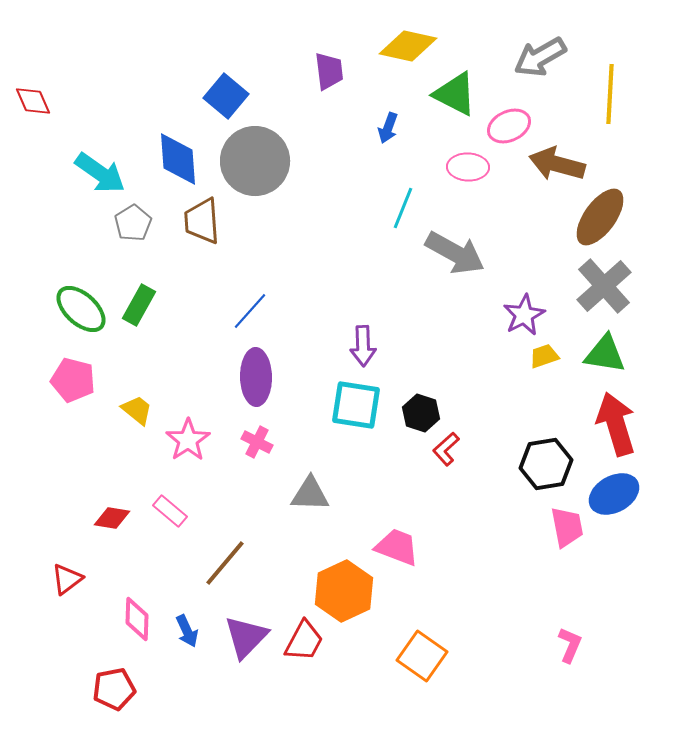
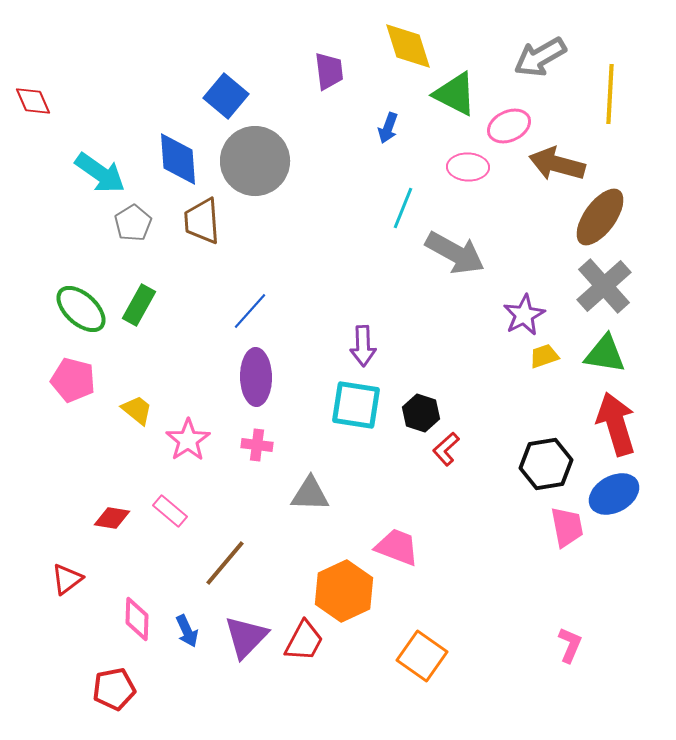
yellow diamond at (408, 46): rotated 60 degrees clockwise
pink cross at (257, 442): moved 3 px down; rotated 20 degrees counterclockwise
